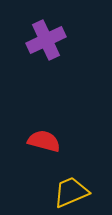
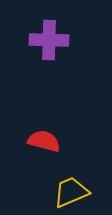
purple cross: moved 3 px right; rotated 27 degrees clockwise
